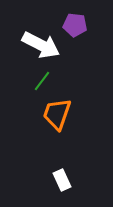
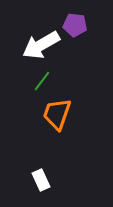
white arrow: rotated 123 degrees clockwise
white rectangle: moved 21 px left
